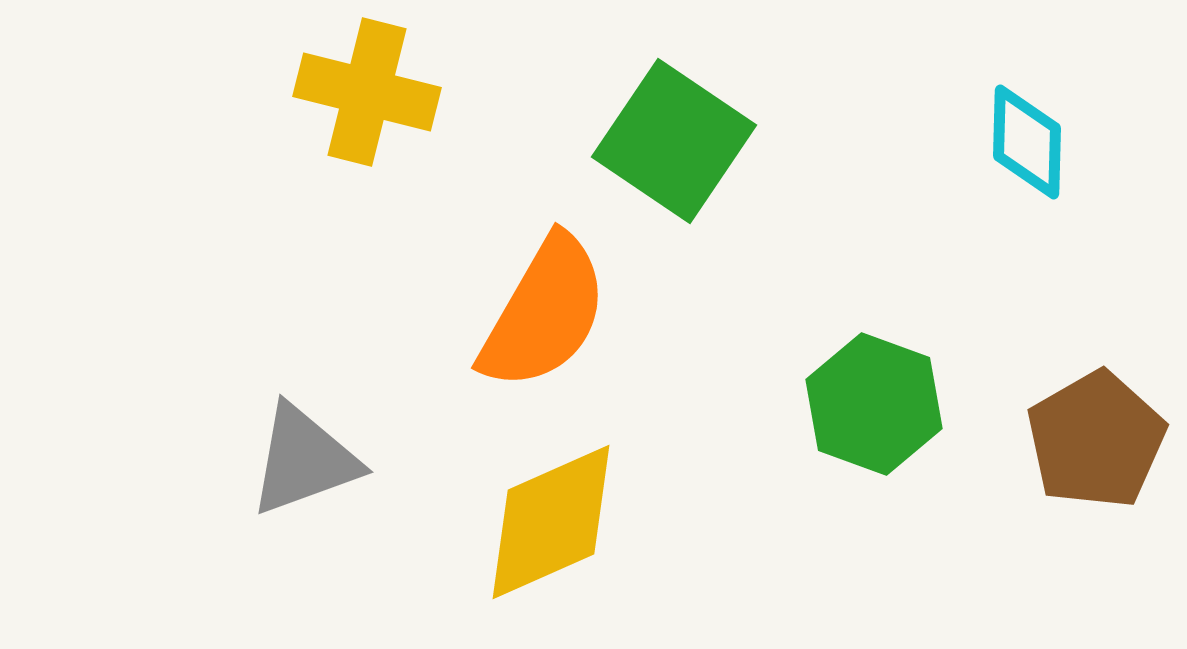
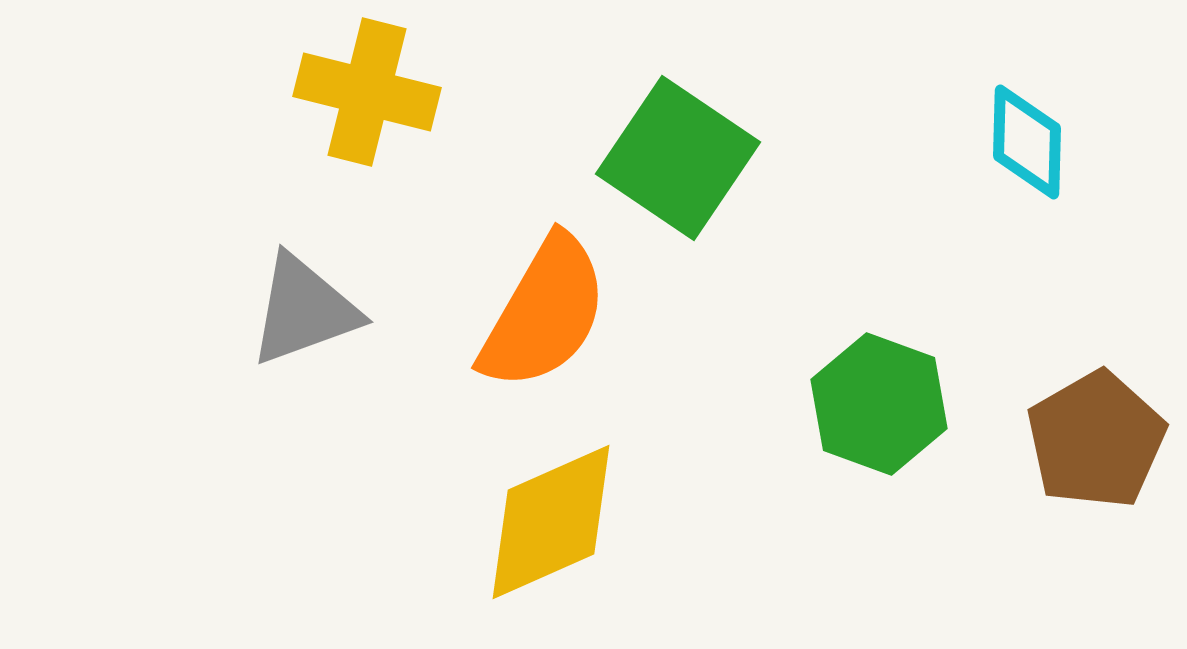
green square: moved 4 px right, 17 px down
green hexagon: moved 5 px right
gray triangle: moved 150 px up
